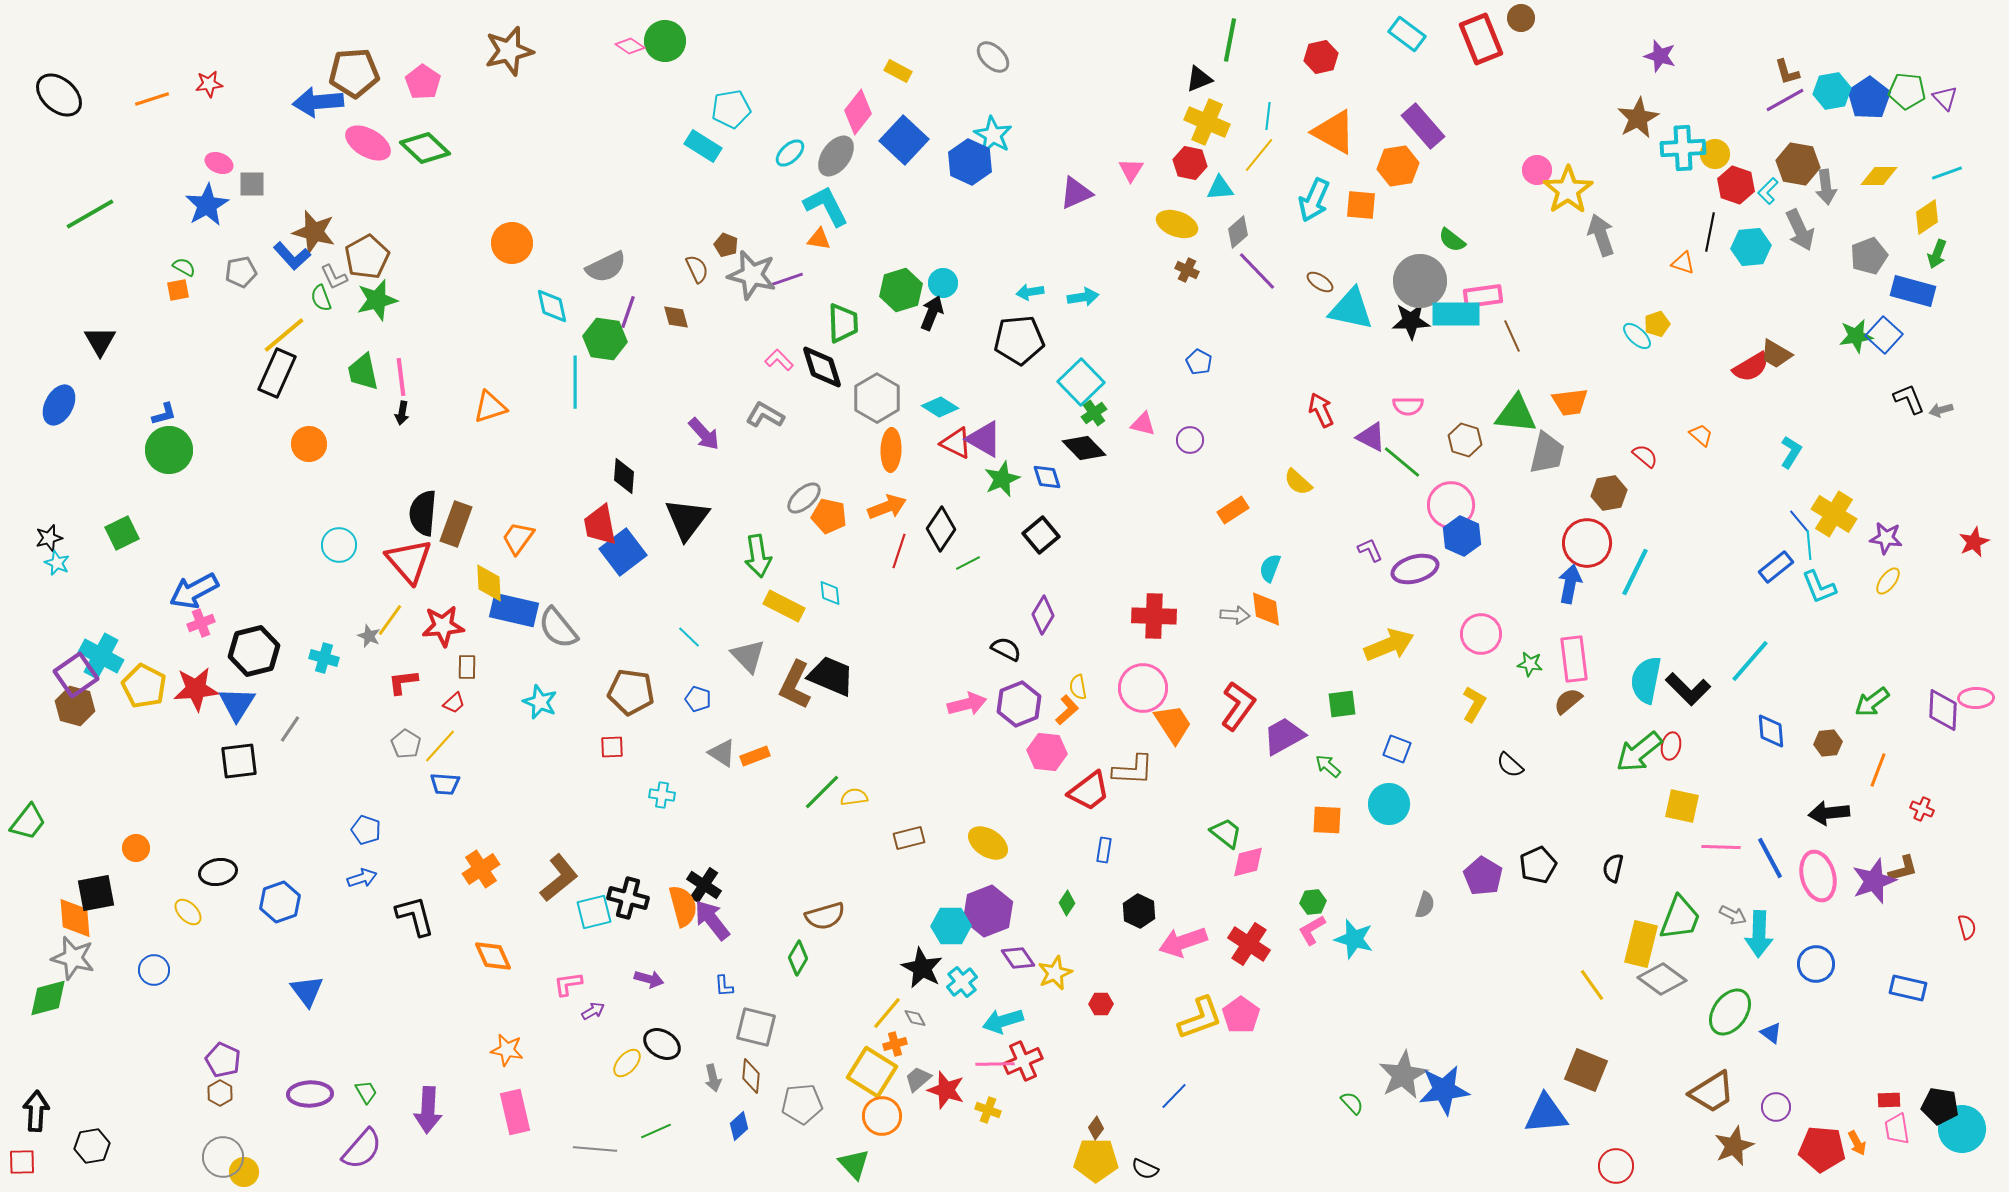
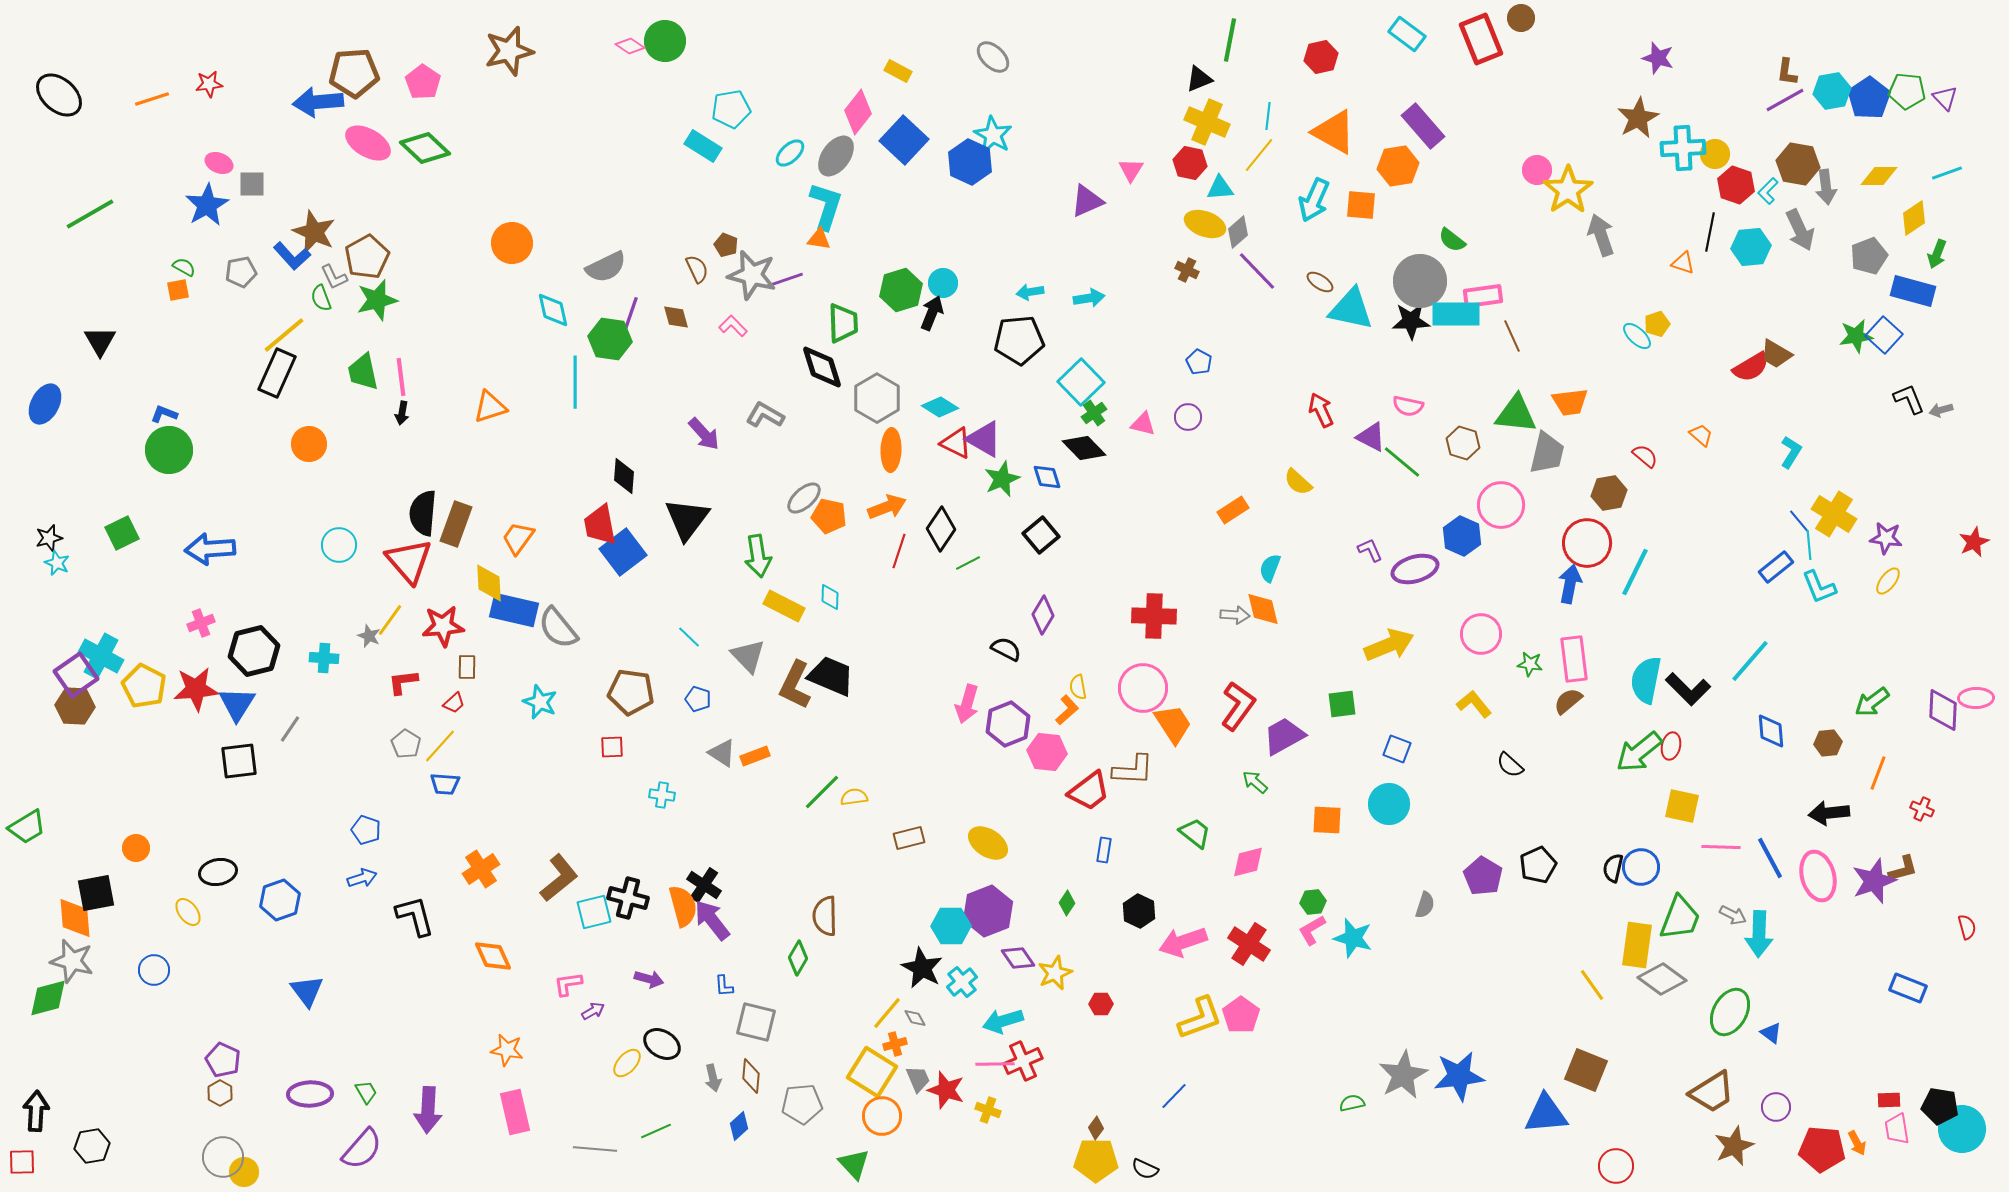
purple star at (1660, 56): moved 2 px left, 2 px down
brown L-shape at (1787, 72): rotated 24 degrees clockwise
purple triangle at (1076, 193): moved 11 px right, 8 px down
cyan L-shape at (826, 206): rotated 45 degrees clockwise
yellow diamond at (1927, 217): moved 13 px left, 1 px down
yellow ellipse at (1177, 224): moved 28 px right
brown star at (314, 232): rotated 9 degrees clockwise
cyan arrow at (1083, 297): moved 6 px right, 1 px down
cyan diamond at (552, 306): moved 1 px right, 4 px down
purple line at (628, 312): moved 3 px right, 1 px down
green hexagon at (605, 339): moved 5 px right
pink L-shape at (779, 360): moved 46 px left, 34 px up
blue ellipse at (59, 405): moved 14 px left, 1 px up
pink semicircle at (1408, 406): rotated 12 degrees clockwise
blue L-shape at (164, 414): rotated 144 degrees counterclockwise
purple circle at (1190, 440): moved 2 px left, 23 px up
brown hexagon at (1465, 440): moved 2 px left, 3 px down
pink circle at (1451, 505): moved 50 px right
blue arrow at (194, 591): moved 16 px right, 42 px up; rotated 24 degrees clockwise
cyan diamond at (830, 593): moved 4 px down; rotated 8 degrees clockwise
orange diamond at (1266, 609): moved 3 px left; rotated 6 degrees counterclockwise
cyan cross at (324, 658): rotated 12 degrees counterclockwise
pink arrow at (967, 704): rotated 120 degrees clockwise
purple hexagon at (1019, 704): moved 11 px left, 20 px down
yellow L-shape at (1474, 704): rotated 69 degrees counterclockwise
brown hexagon at (75, 706): rotated 12 degrees counterclockwise
green arrow at (1328, 766): moved 73 px left, 16 px down
orange line at (1878, 770): moved 3 px down
green trapezoid at (28, 822): moved 1 px left, 5 px down; rotated 21 degrees clockwise
green trapezoid at (1226, 833): moved 31 px left
blue hexagon at (280, 902): moved 2 px up
yellow ellipse at (188, 912): rotated 8 degrees clockwise
brown semicircle at (825, 916): rotated 105 degrees clockwise
cyan star at (1354, 939): moved 1 px left, 1 px up
yellow rectangle at (1641, 944): moved 4 px left, 1 px down; rotated 6 degrees counterclockwise
gray star at (73, 958): moved 1 px left, 3 px down
blue circle at (1816, 964): moved 175 px left, 97 px up
blue rectangle at (1908, 988): rotated 9 degrees clockwise
green ellipse at (1730, 1012): rotated 6 degrees counterclockwise
gray square at (756, 1027): moved 5 px up
gray trapezoid at (918, 1079): rotated 108 degrees clockwise
blue star at (1444, 1090): moved 15 px right, 14 px up
green semicircle at (1352, 1103): rotated 60 degrees counterclockwise
